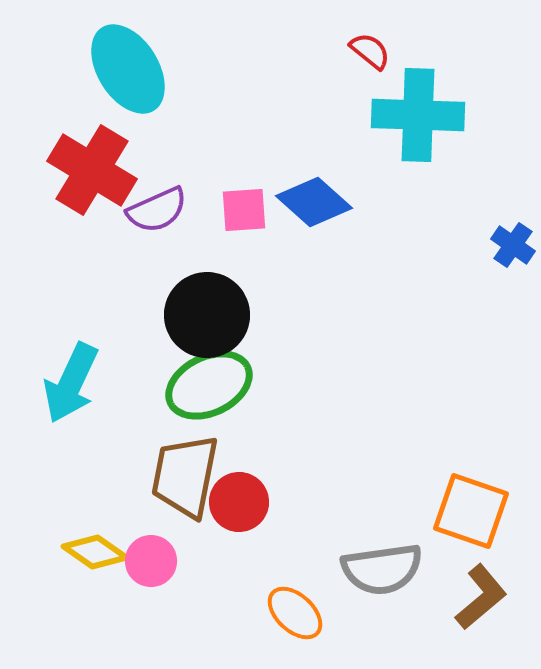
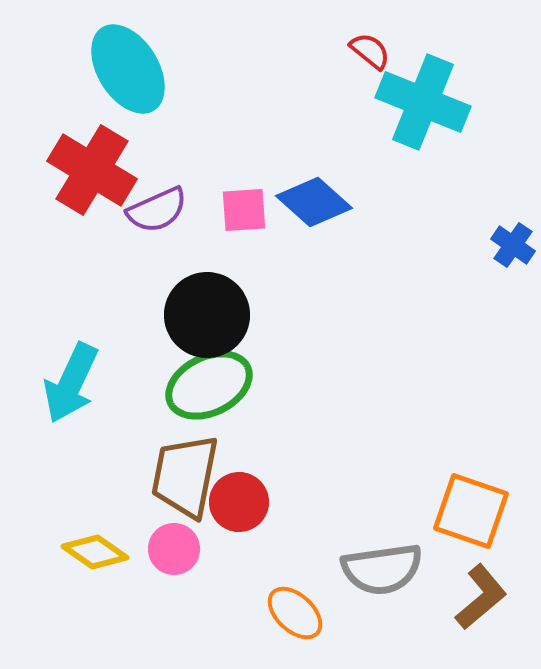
cyan cross: moved 5 px right, 13 px up; rotated 20 degrees clockwise
pink circle: moved 23 px right, 12 px up
